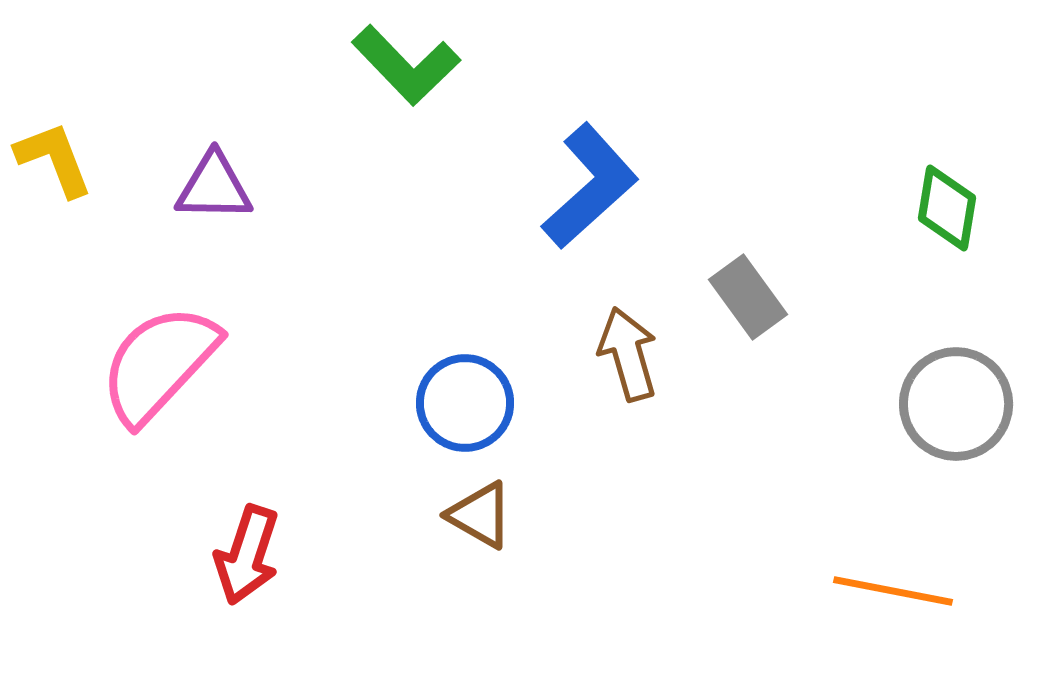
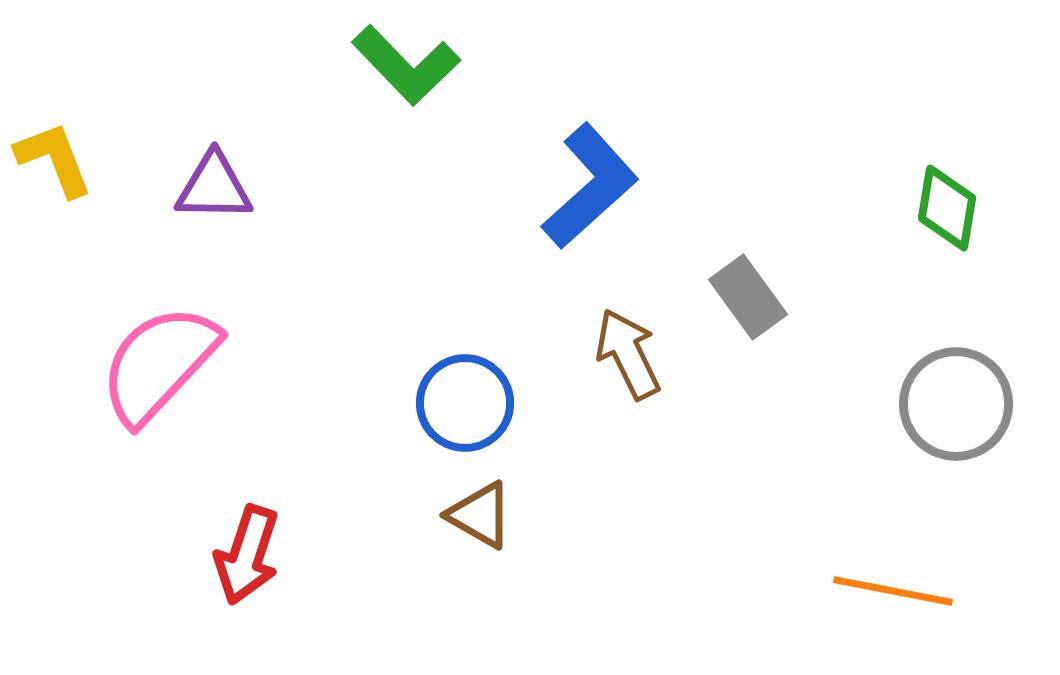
brown arrow: rotated 10 degrees counterclockwise
